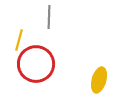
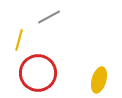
gray line: rotated 60 degrees clockwise
red circle: moved 2 px right, 9 px down
